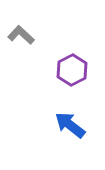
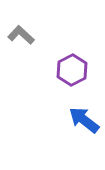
blue arrow: moved 14 px right, 5 px up
